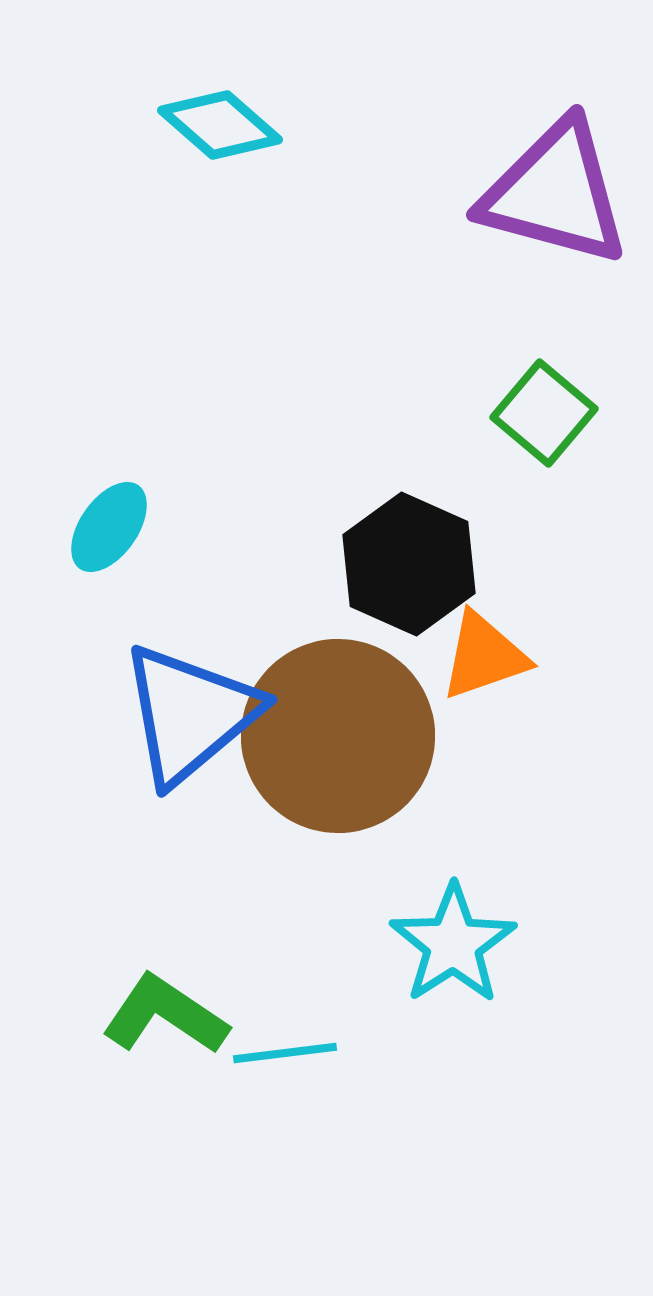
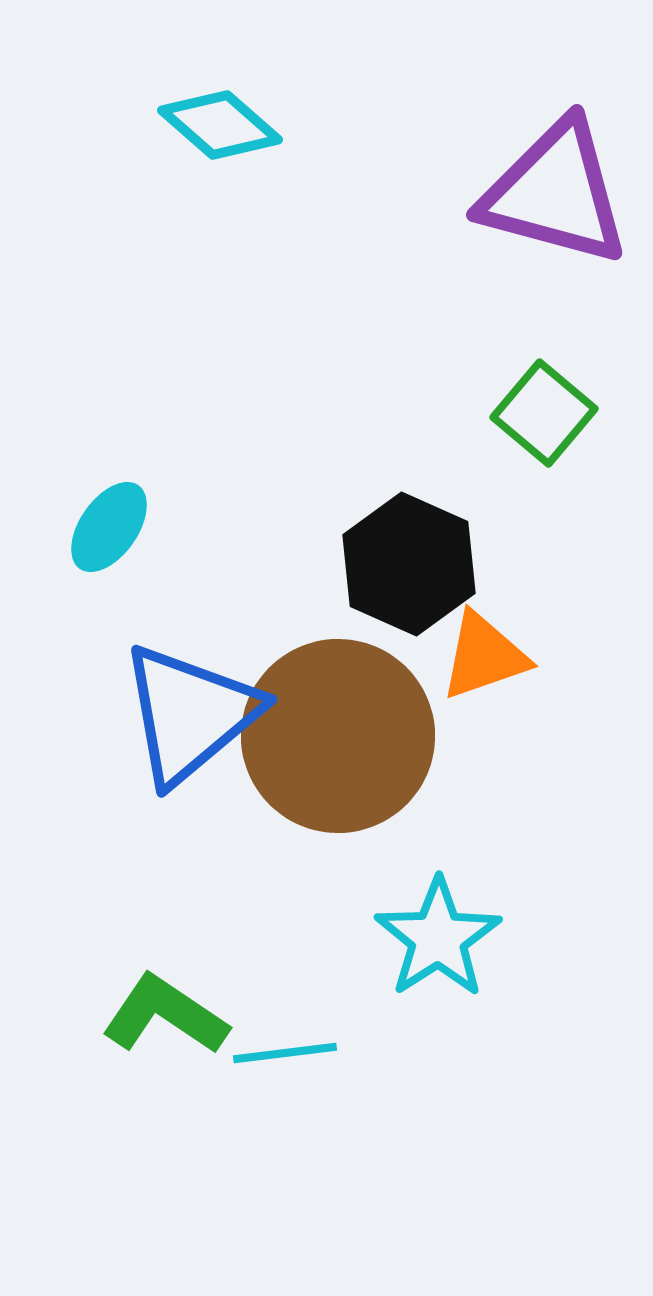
cyan star: moved 15 px left, 6 px up
